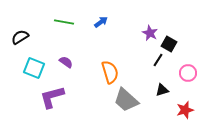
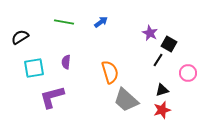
purple semicircle: rotated 120 degrees counterclockwise
cyan square: rotated 30 degrees counterclockwise
red star: moved 23 px left
